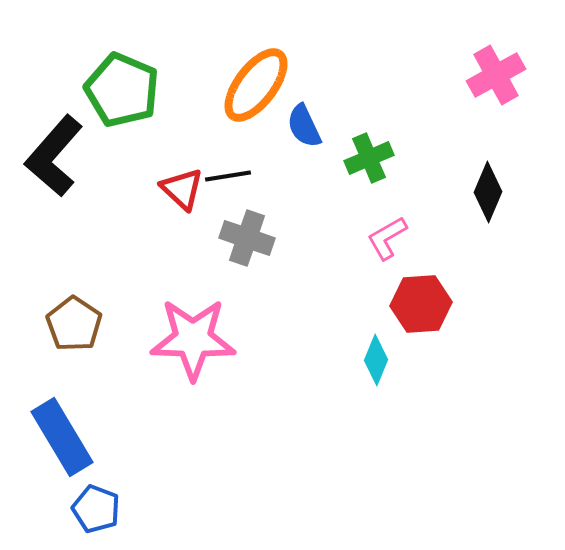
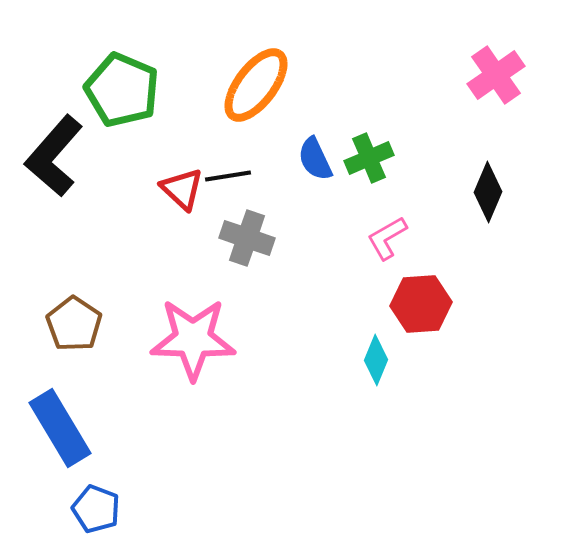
pink cross: rotated 6 degrees counterclockwise
blue semicircle: moved 11 px right, 33 px down
blue rectangle: moved 2 px left, 9 px up
